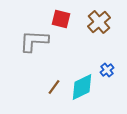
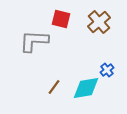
cyan diamond: moved 4 px right, 1 px down; rotated 16 degrees clockwise
